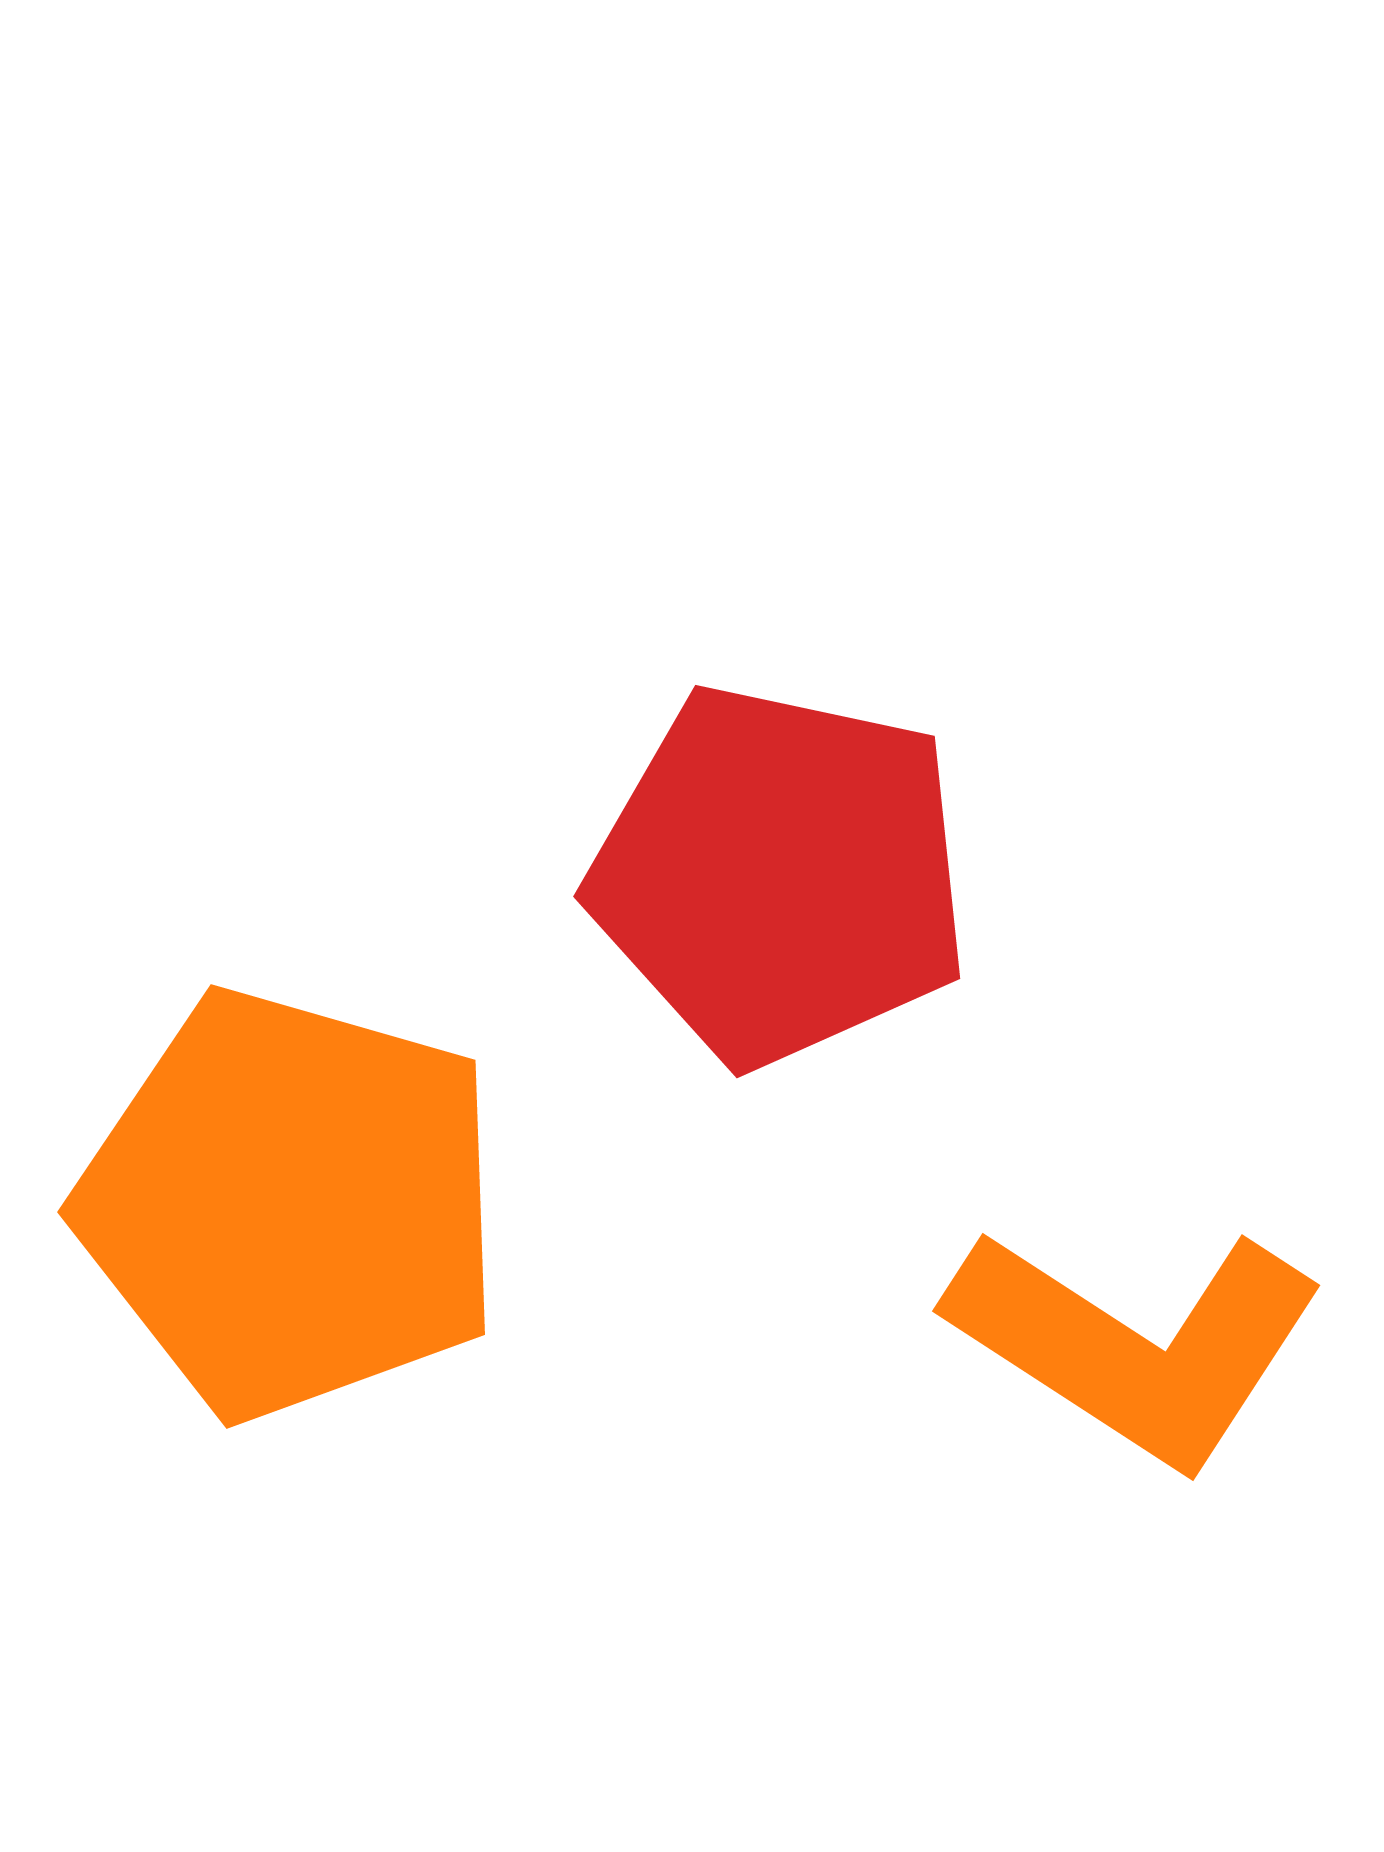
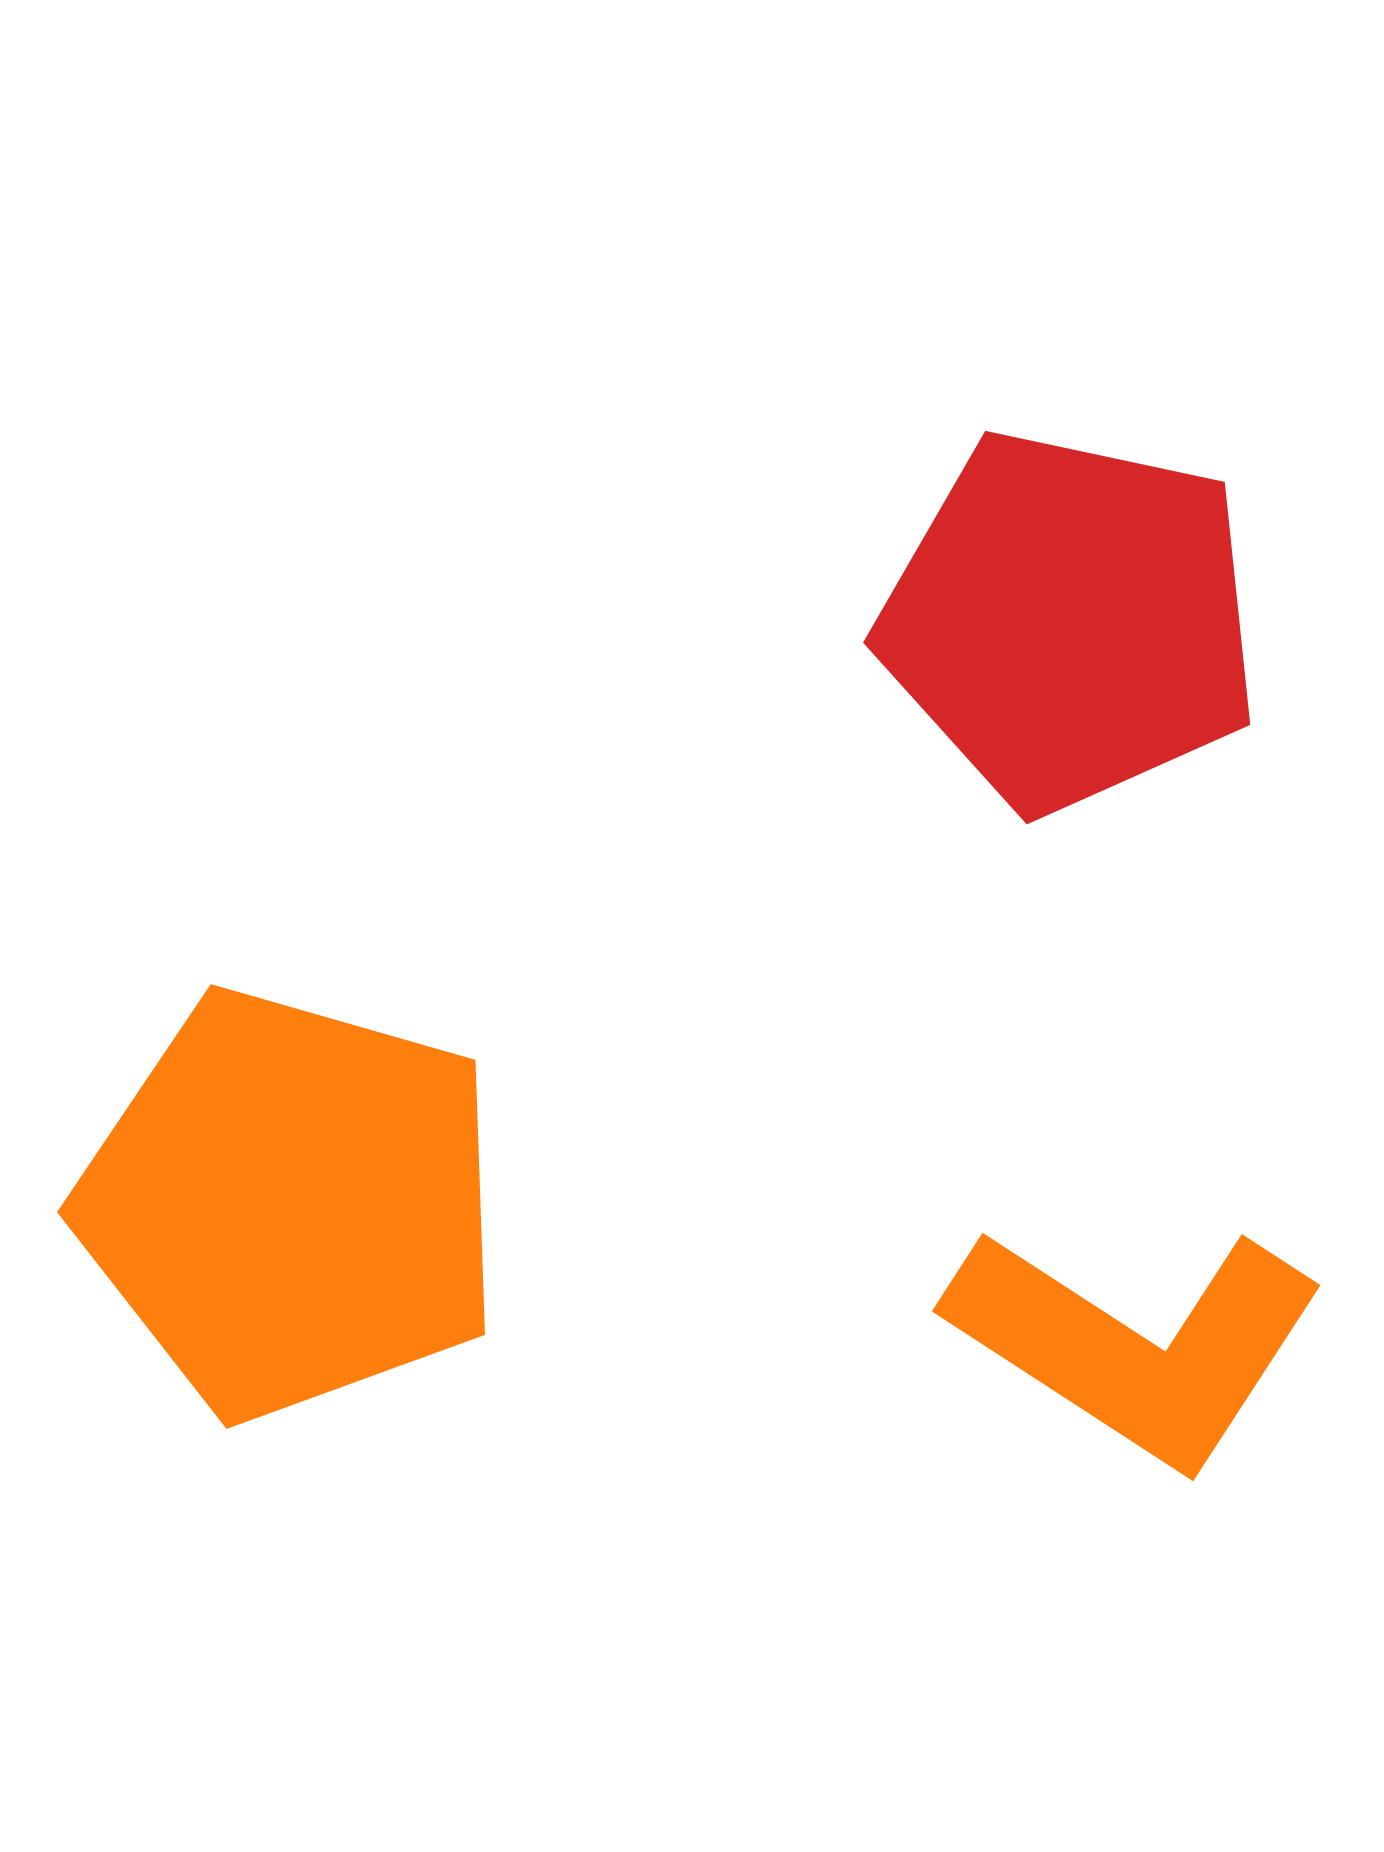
red pentagon: moved 290 px right, 254 px up
